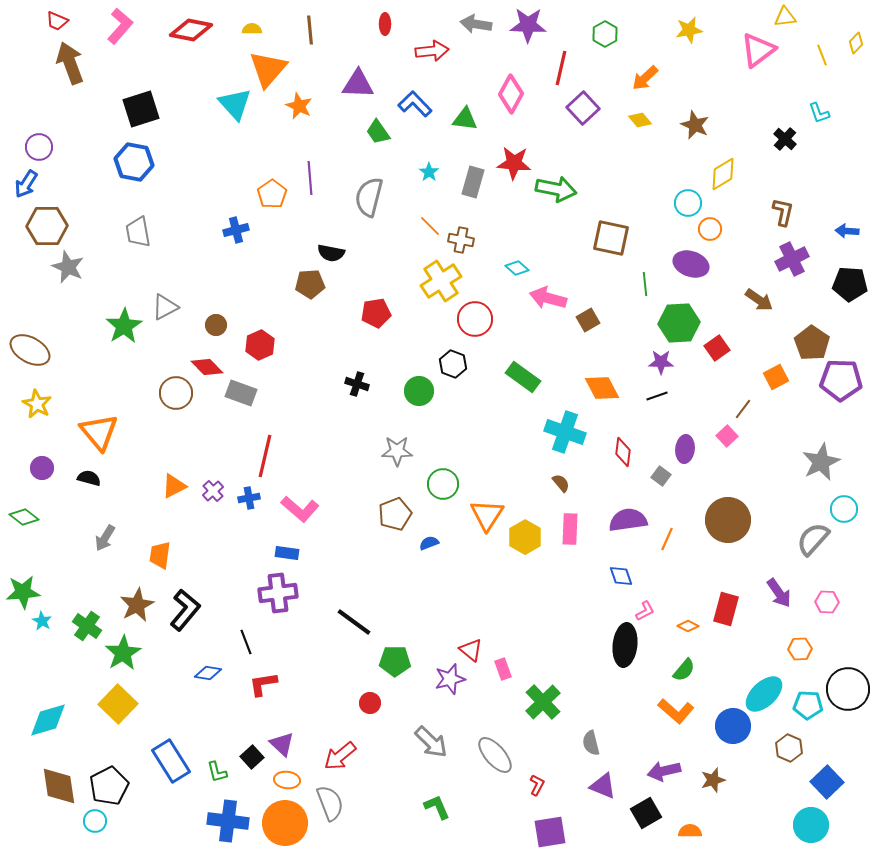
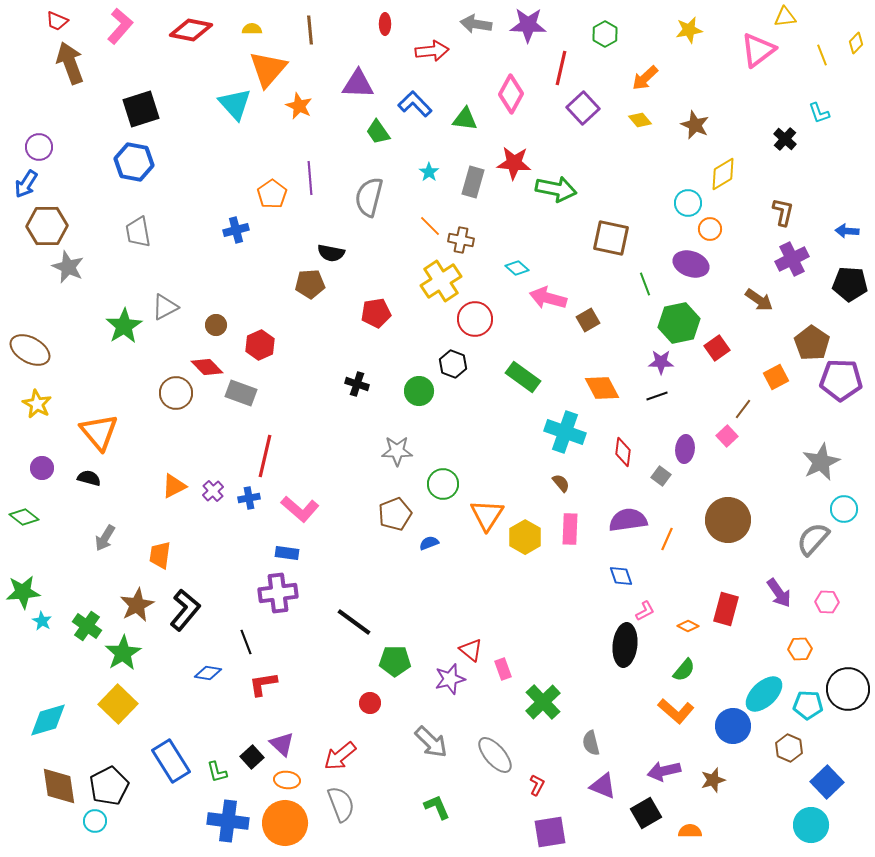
green line at (645, 284): rotated 15 degrees counterclockwise
green hexagon at (679, 323): rotated 9 degrees counterclockwise
gray semicircle at (330, 803): moved 11 px right, 1 px down
